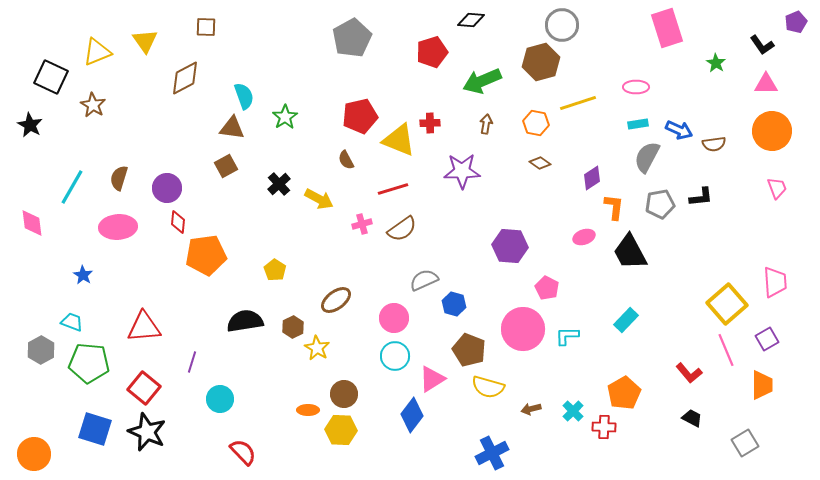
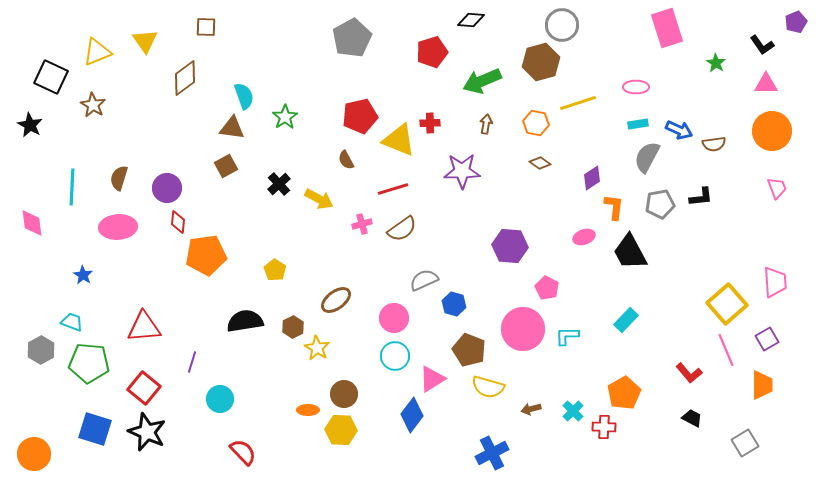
brown diamond at (185, 78): rotated 9 degrees counterclockwise
cyan line at (72, 187): rotated 27 degrees counterclockwise
